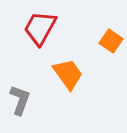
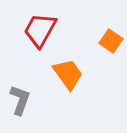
red trapezoid: moved 2 px down
